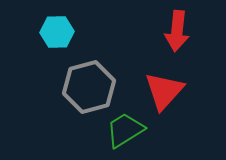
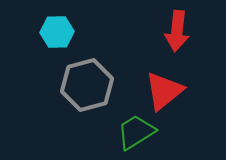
gray hexagon: moved 2 px left, 2 px up
red triangle: rotated 9 degrees clockwise
green trapezoid: moved 11 px right, 2 px down
